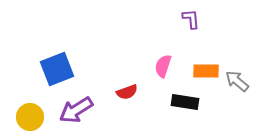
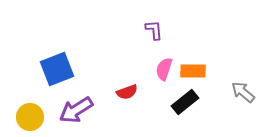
purple L-shape: moved 37 px left, 11 px down
pink semicircle: moved 1 px right, 3 px down
orange rectangle: moved 13 px left
gray arrow: moved 6 px right, 11 px down
black rectangle: rotated 48 degrees counterclockwise
